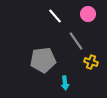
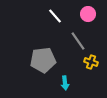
gray line: moved 2 px right
